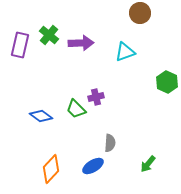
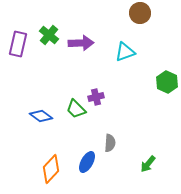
purple rectangle: moved 2 px left, 1 px up
blue ellipse: moved 6 px left, 4 px up; rotated 30 degrees counterclockwise
